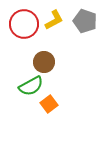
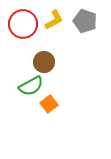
red circle: moved 1 px left
